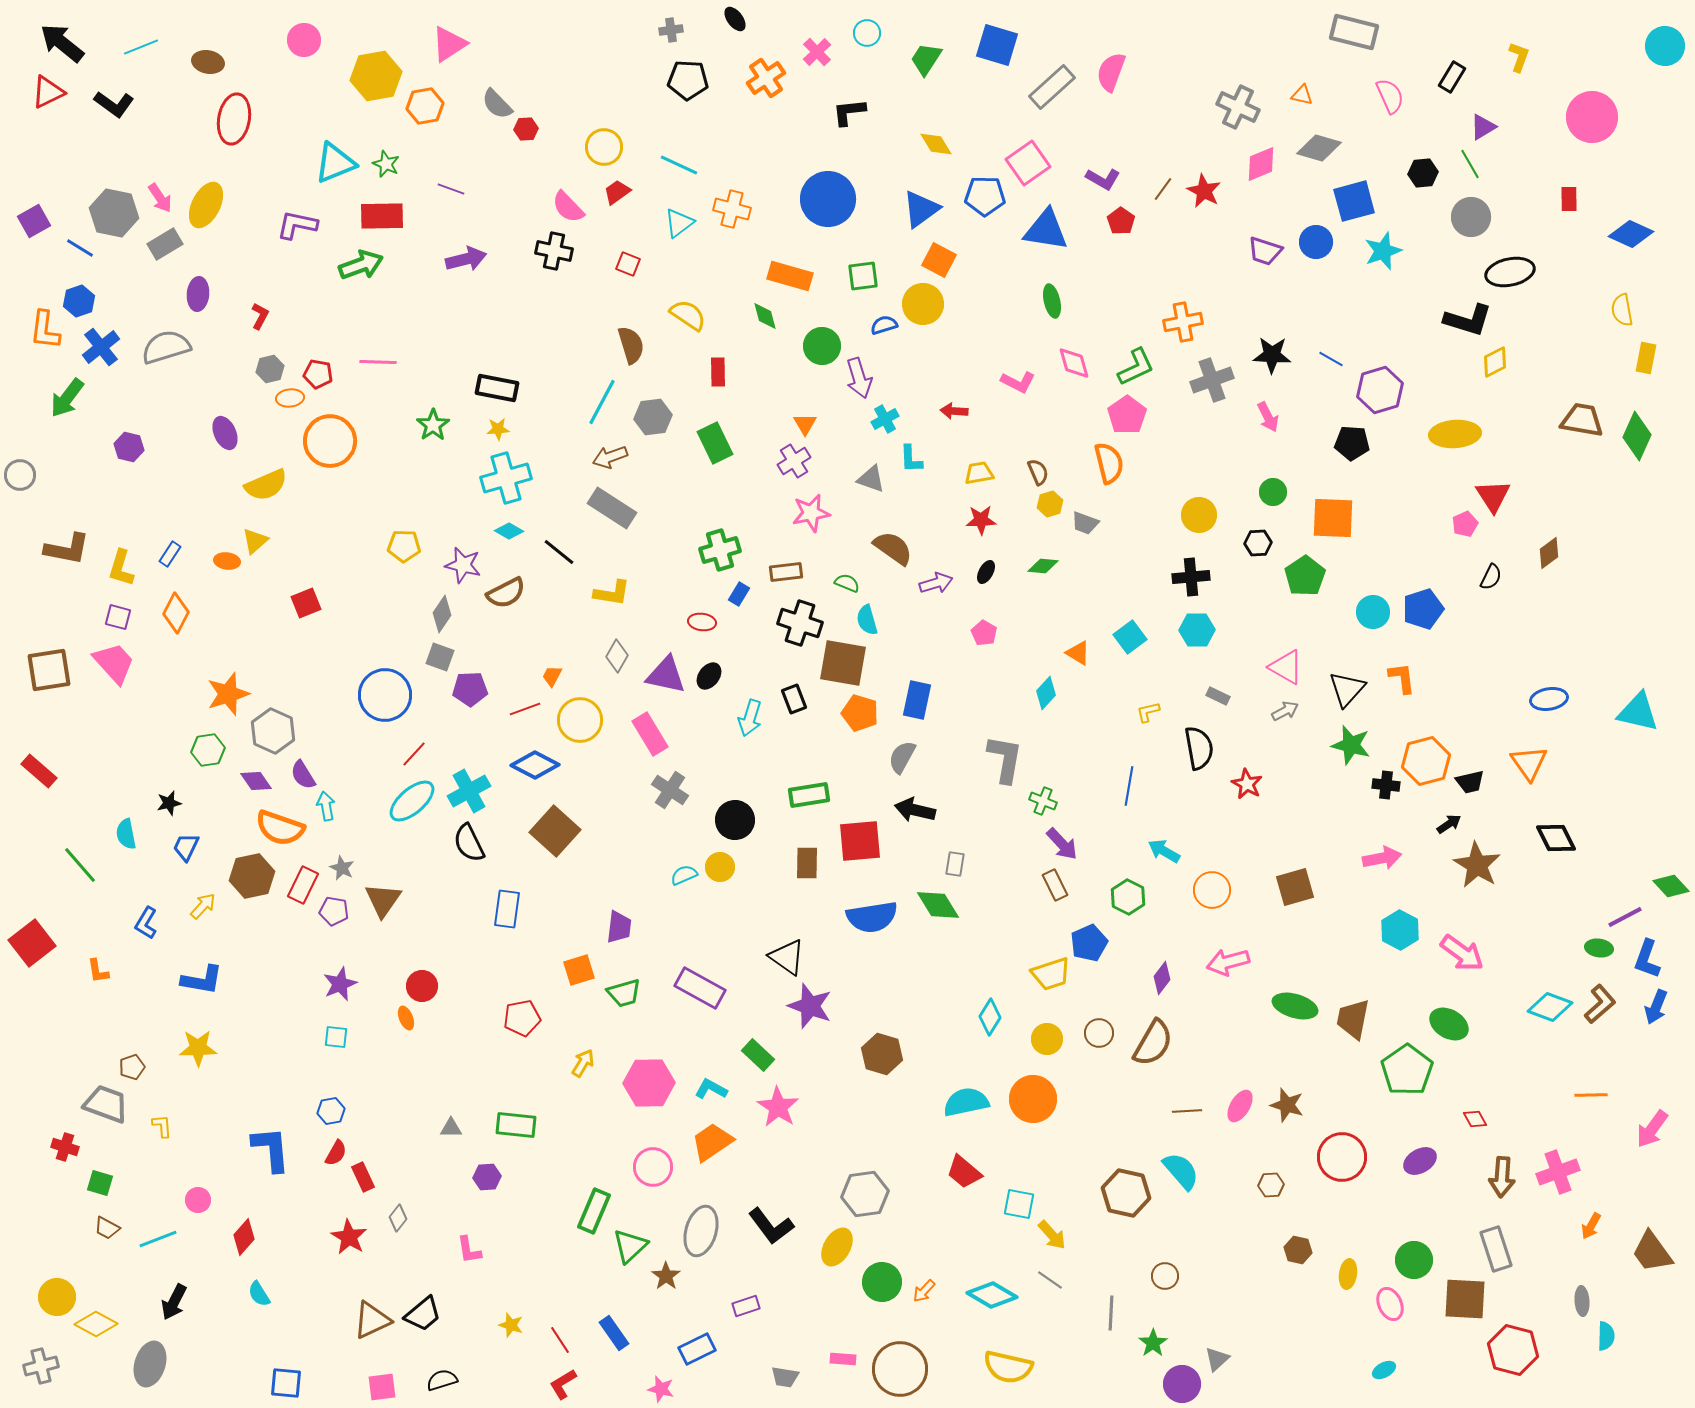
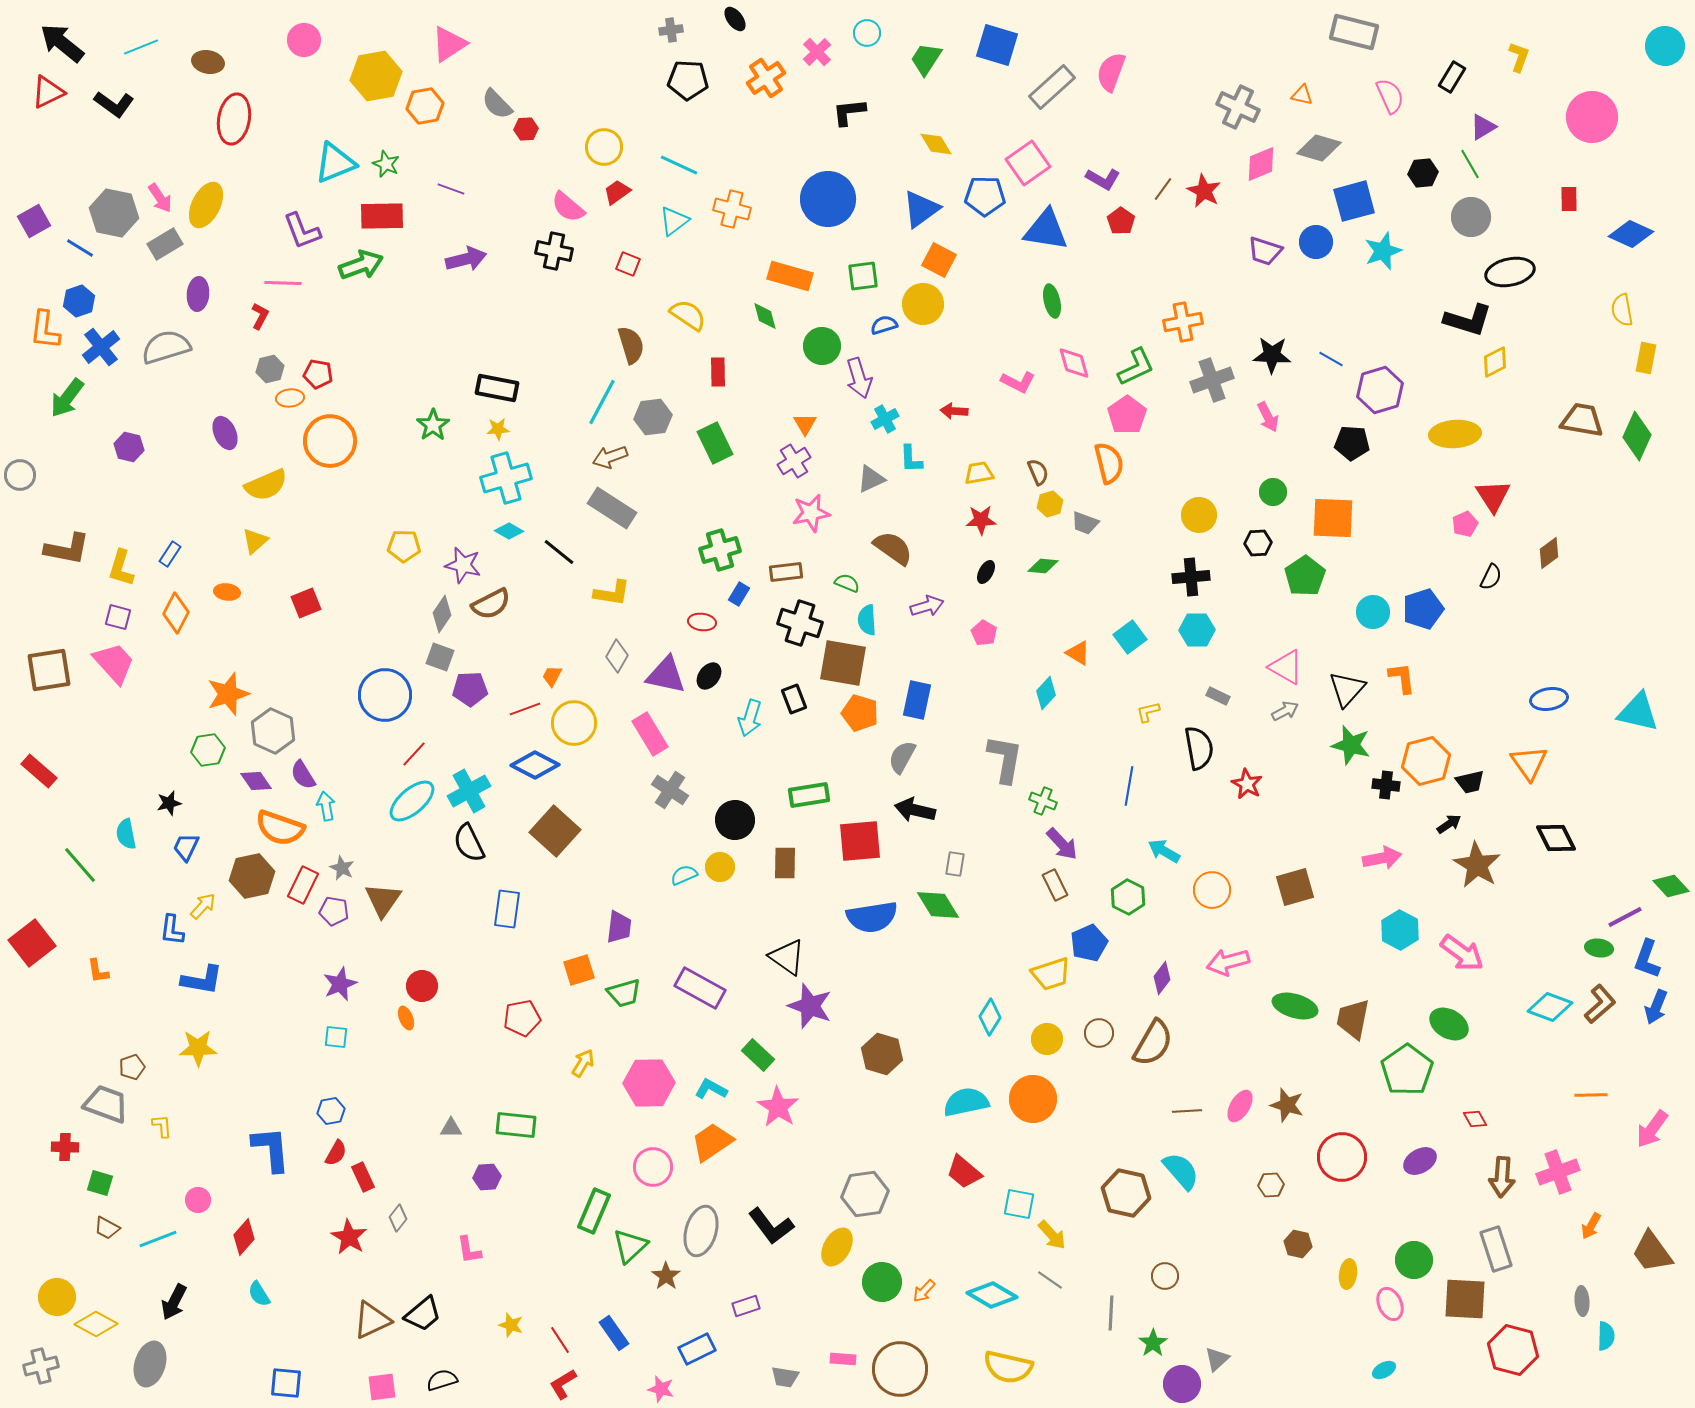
pink semicircle at (568, 207): rotated 6 degrees counterclockwise
cyan triangle at (679, 223): moved 5 px left, 2 px up
purple L-shape at (297, 225): moved 5 px right, 6 px down; rotated 123 degrees counterclockwise
pink line at (378, 362): moved 95 px left, 79 px up
gray triangle at (871, 479): rotated 44 degrees counterclockwise
orange ellipse at (227, 561): moved 31 px down
purple arrow at (936, 583): moved 9 px left, 23 px down
brown semicircle at (506, 593): moved 15 px left, 11 px down
cyan semicircle at (867, 620): rotated 12 degrees clockwise
yellow circle at (580, 720): moved 6 px left, 3 px down
brown rectangle at (807, 863): moved 22 px left
blue L-shape at (146, 923): moved 26 px right, 7 px down; rotated 24 degrees counterclockwise
red cross at (65, 1147): rotated 16 degrees counterclockwise
brown hexagon at (1298, 1250): moved 6 px up
